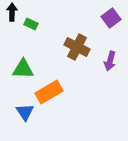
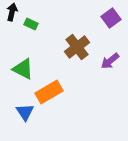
black arrow: rotated 12 degrees clockwise
brown cross: rotated 25 degrees clockwise
purple arrow: rotated 36 degrees clockwise
green triangle: rotated 25 degrees clockwise
